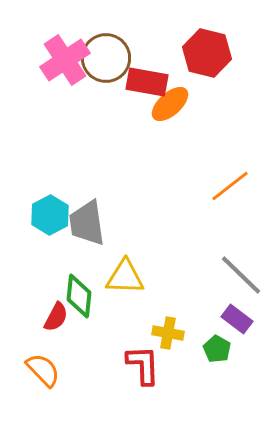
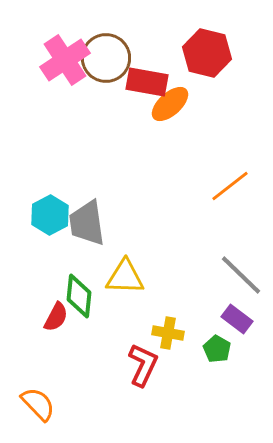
red L-shape: rotated 27 degrees clockwise
orange semicircle: moved 5 px left, 34 px down
